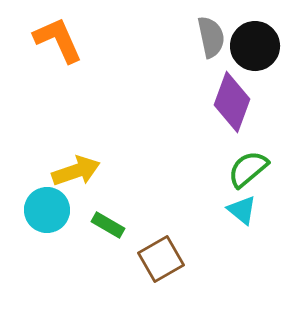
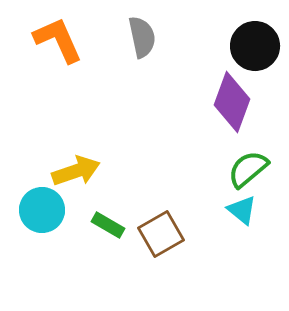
gray semicircle: moved 69 px left
cyan circle: moved 5 px left
brown square: moved 25 px up
